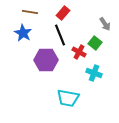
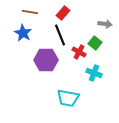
gray arrow: rotated 48 degrees counterclockwise
